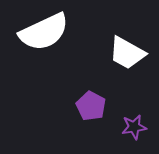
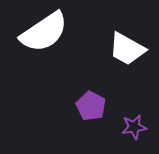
white semicircle: rotated 9 degrees counterclockwise
white trapezoid: moved 4 px up
